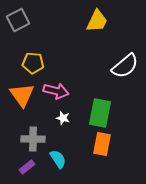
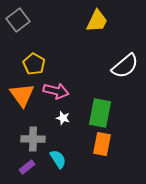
gray square: rotated 10 degrees counterclockwise
yellow pentagon: moved 1 px right, 1 px down; rotated 25 degrees clockwise
